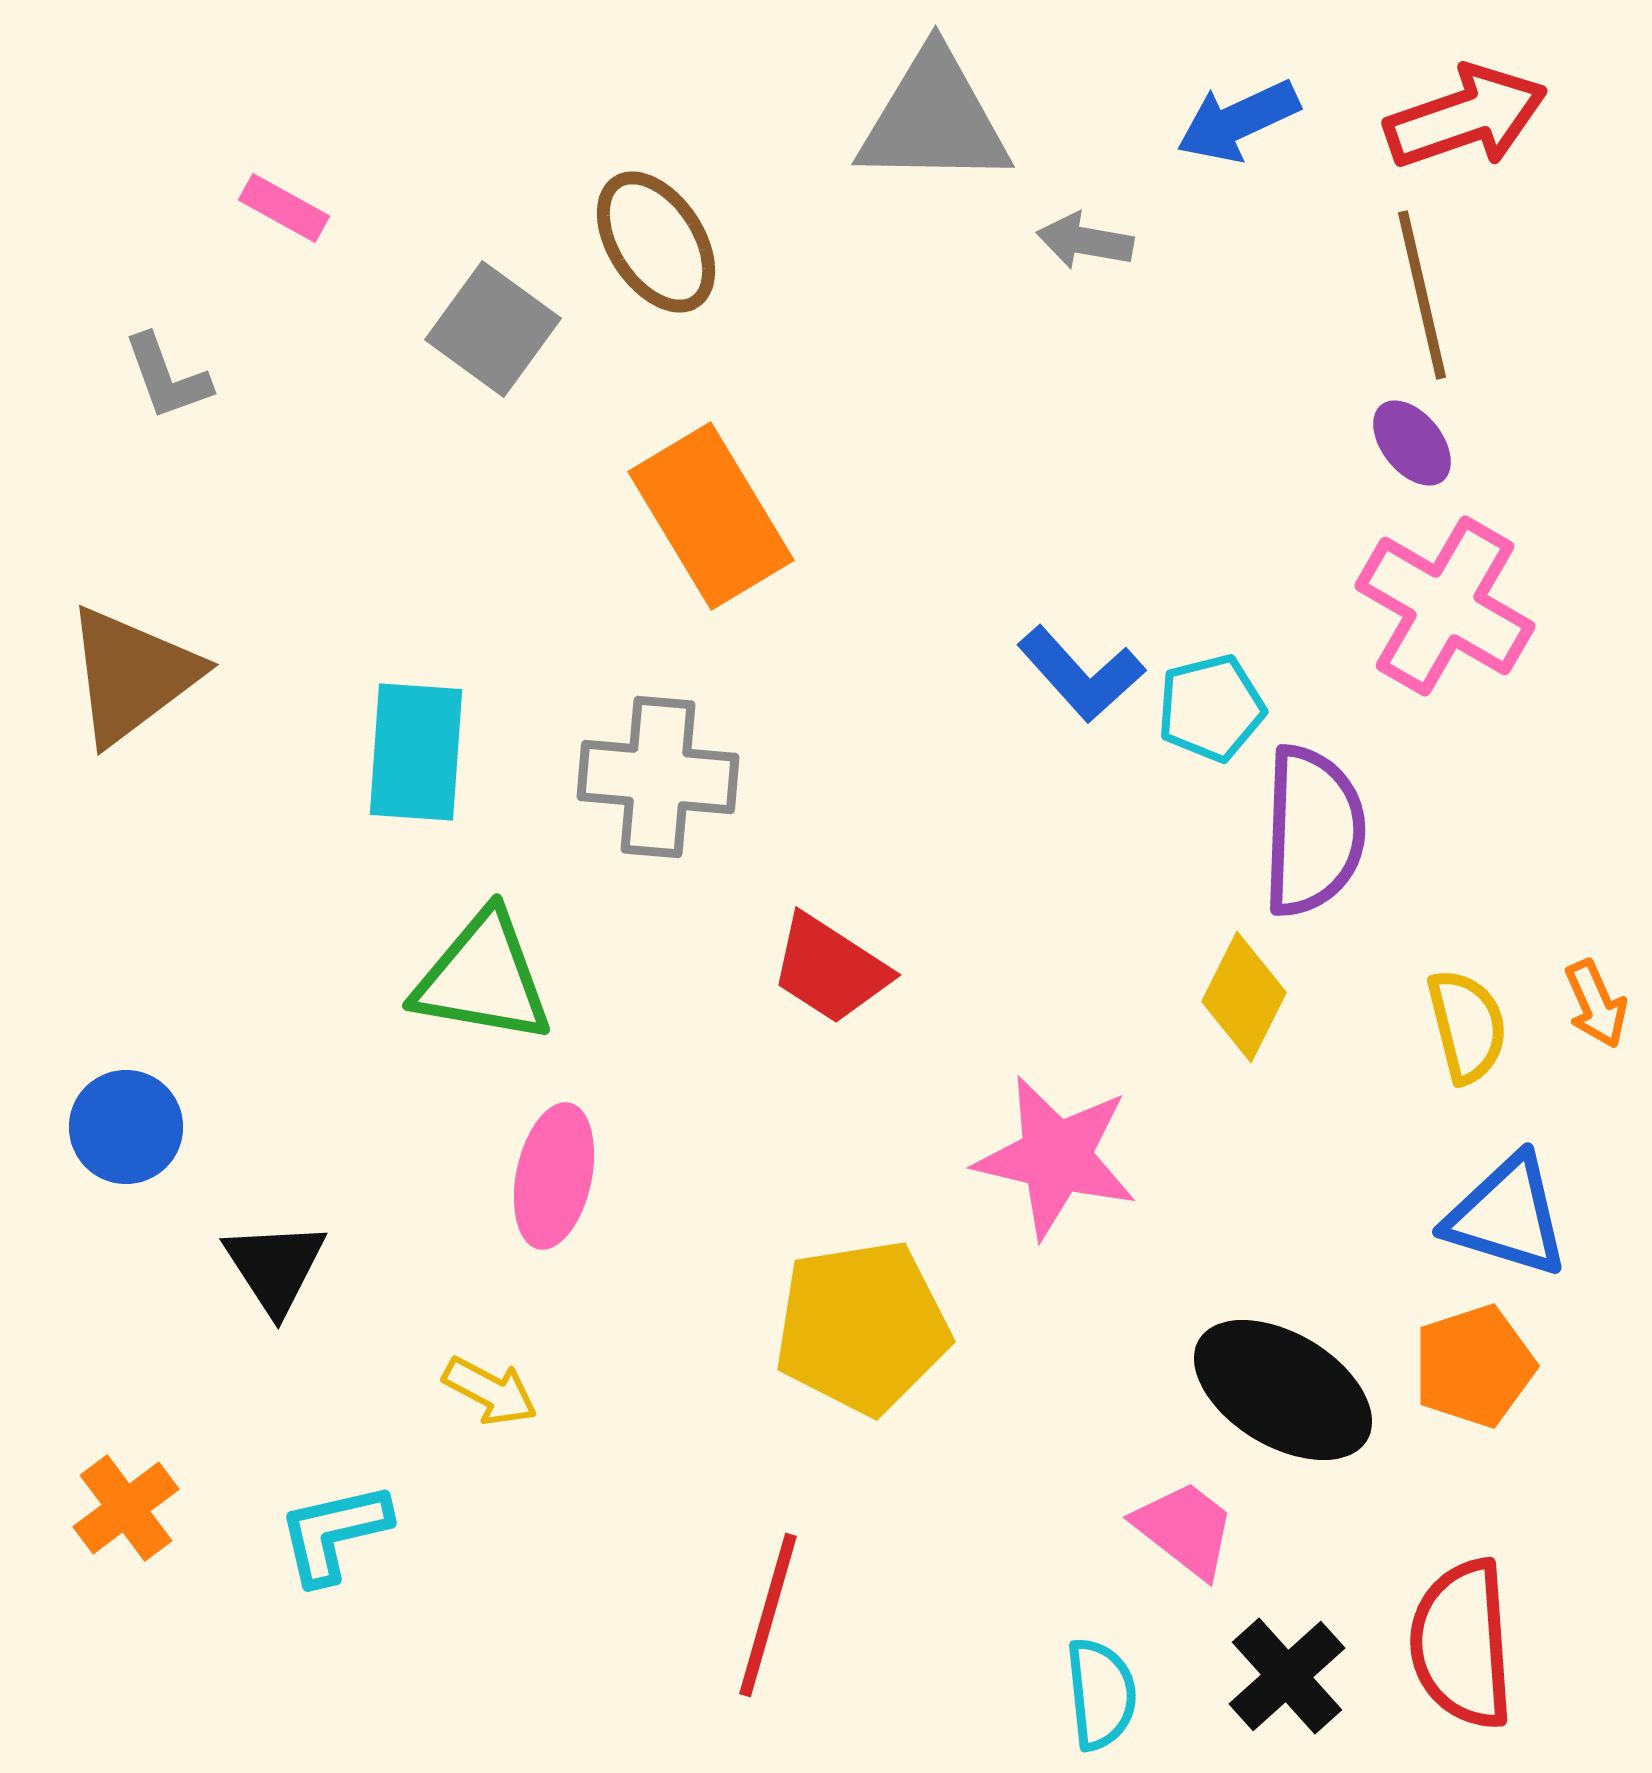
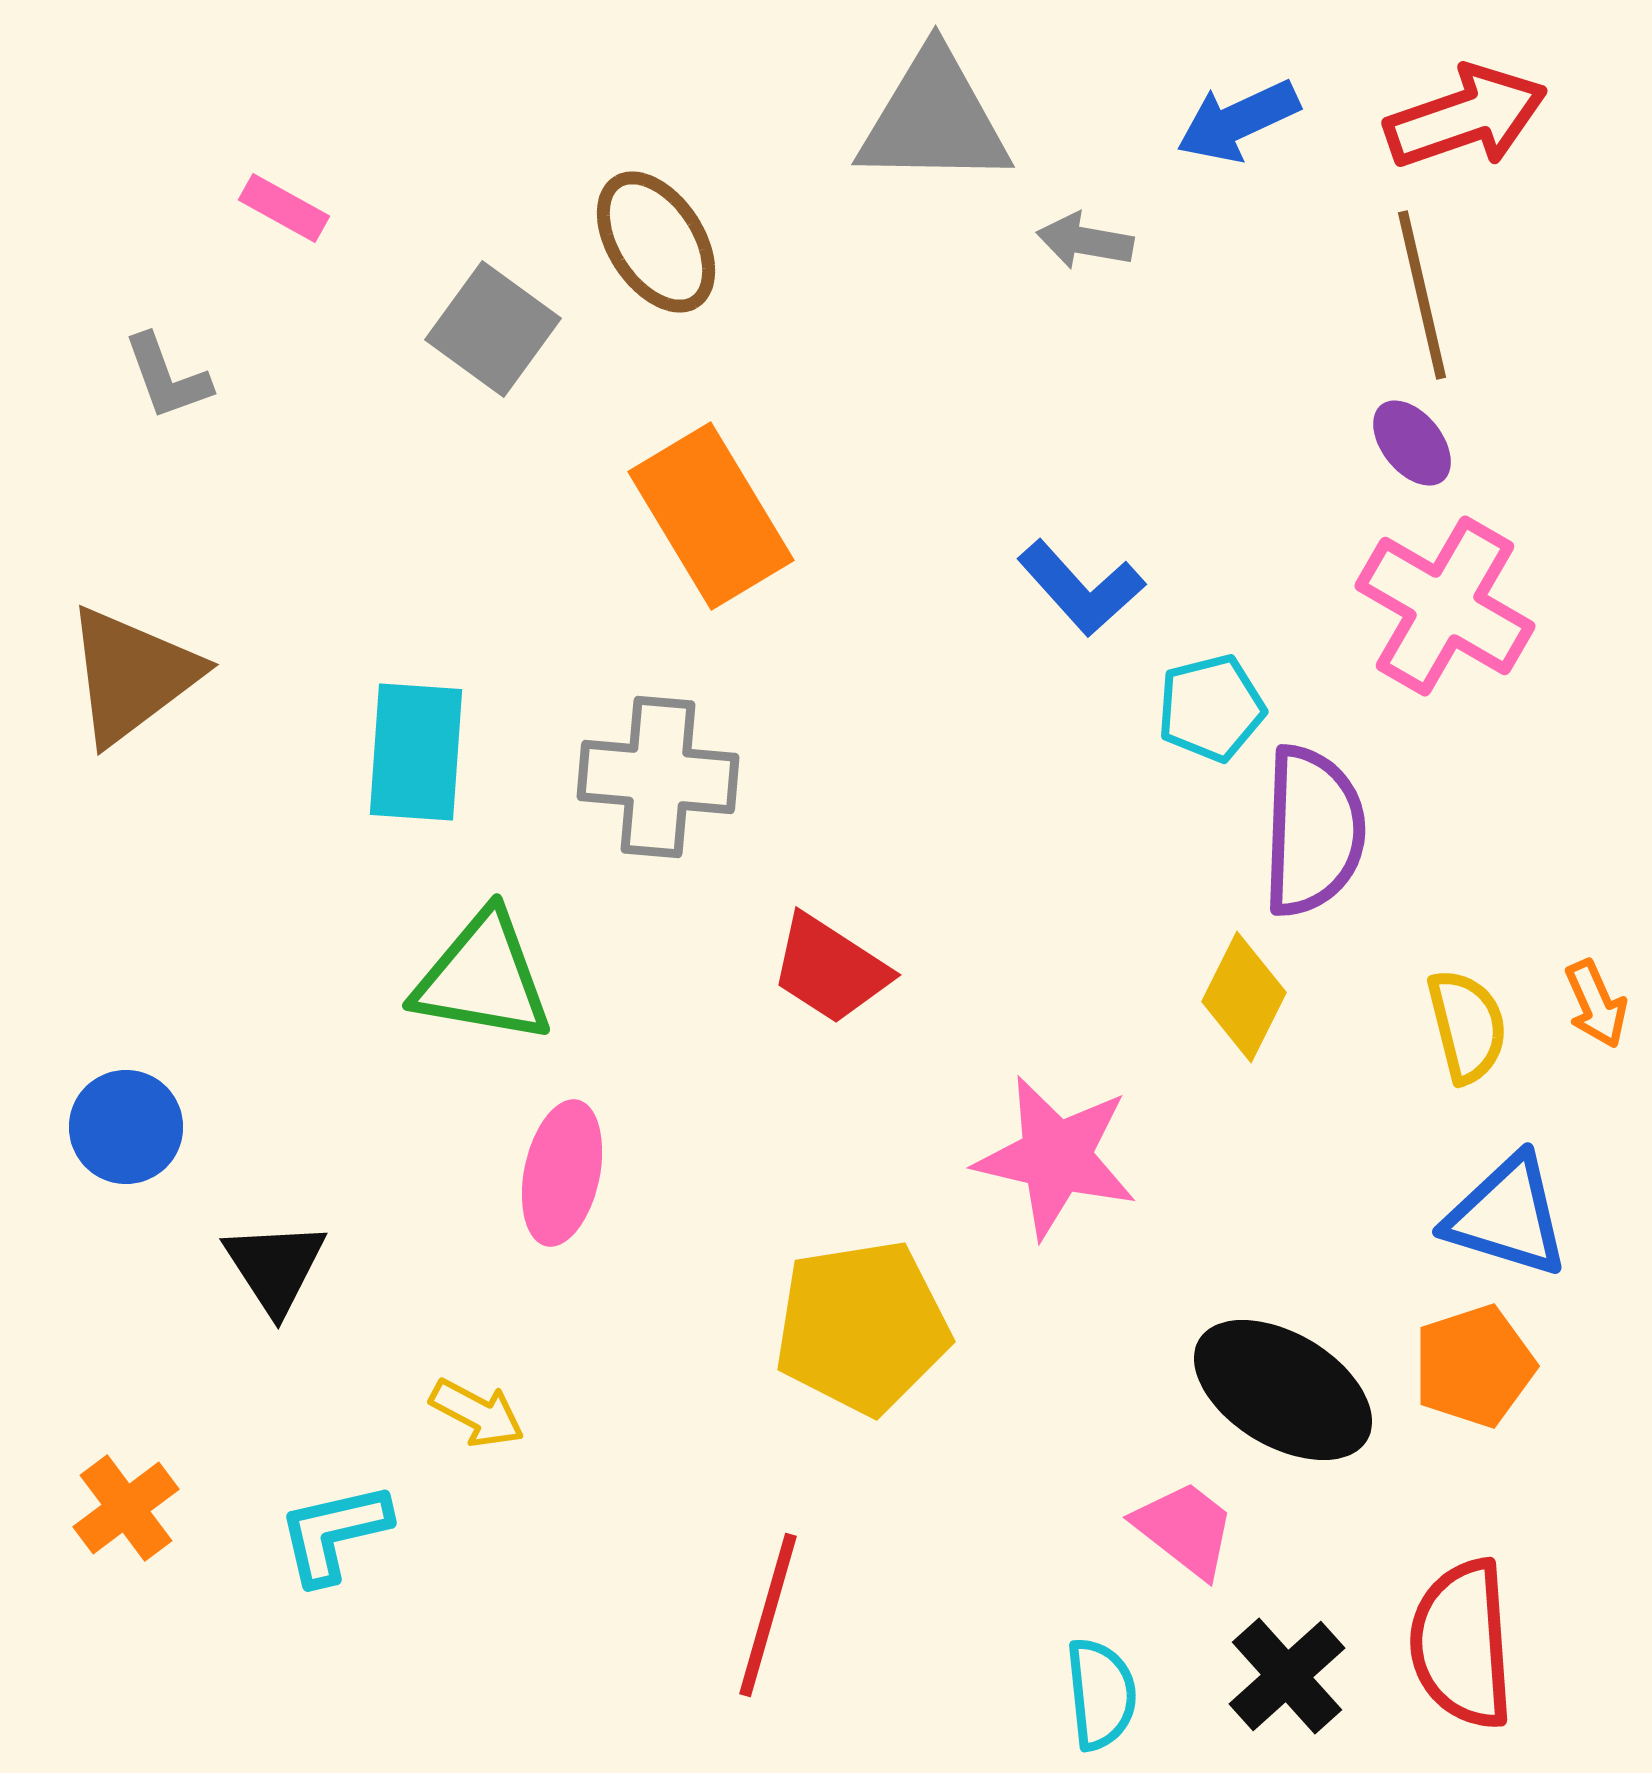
blue L-shape: moved 86 px up
pink ellipse: moved 8 px right, 3 px up
yellow arrow: moved 13 px left, 22 px down
